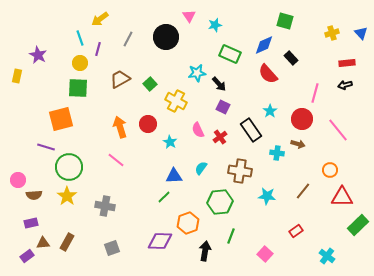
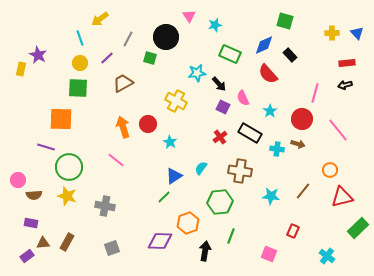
yellow cross at (332, 33): rotated 16 degrees clockwise
blue triangle at (361, 33): moved 4 px left
purple line at (98, 49): moved 9 px right, 9 px down; rotated 32 degrees clockwise
black rectangle at (291, 58): moved 1 px left, 3 px up
yellow rectangle at (17, 76): moved 4 px right, 7 px up
brown trapezoid at (120, 79): moved 3 px right, 4 px down
green square at (150, 84): moved 26 px up; rotated 32 degrees counterclockwise
orange square at (61, 119): rotated 15 degrees clockwise
orange arrow at (120, 127): moved 3 px right
pink semicircle at (198, 130): moved 45 px right, 32 px up
black rectangle at (251, 130): moved 1 px left, 3 px down; rotated 25 degrees counterclockwise
cyan cross at (277, 153): moved 4 px up
blue triangle at (174, 176): rotated 30 degrees counterclockwise
yellow star at (67, 196): rotated 18 degrees counterclockwise
cyan star at (267, 196): moved 4 px right
red triangle at (342, 197): rotated 15 degrees counterclockwise
purple rectangle at (31, 223): rotated 24 degrees clockwise
green rectangle at (358, 225): moved 3 px down
red rectangle at (296, 231): moved 3 px left; rotated 32 degrees counterclockwise
pink square at (265, 254): moved 4 px right; rotated 21 degrees counterclockwise
